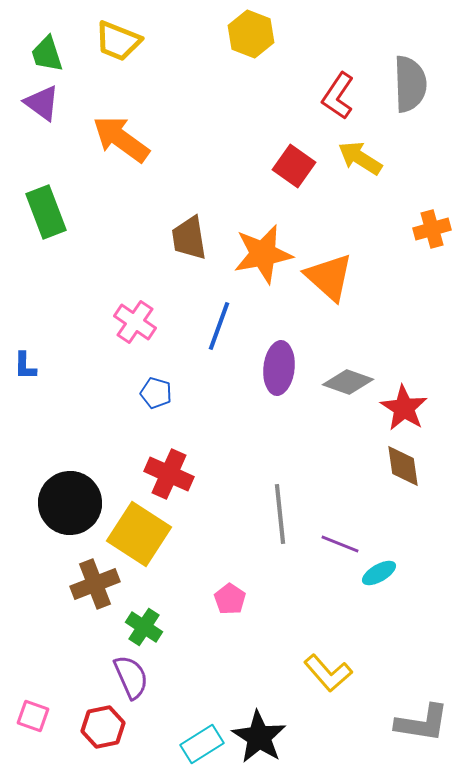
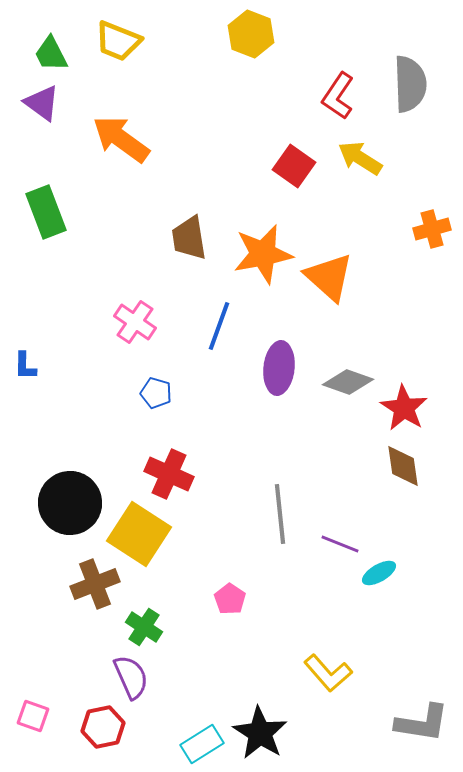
green trapezoid: moved 4 px right; rotated 9 degrees counterclockwise
black star: moved 1 px right, 4 px up
